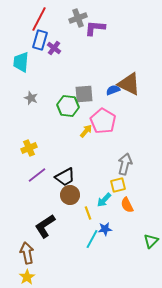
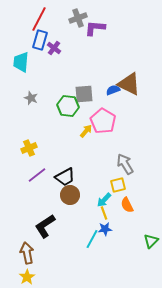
gray arrow: rotated 45 degrees counterclockwise
yellow line: moved 16 px right
